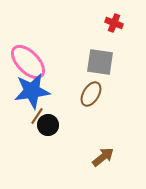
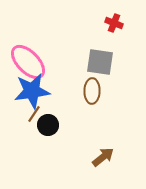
brown ellipse: moved 1 px right, 3 px up; rotated 30 degrees counterclockwise
brown line: moved 3 px left, 2 px up
